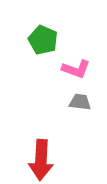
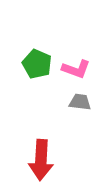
green pentagon: moved 6 px left, 24 px down
